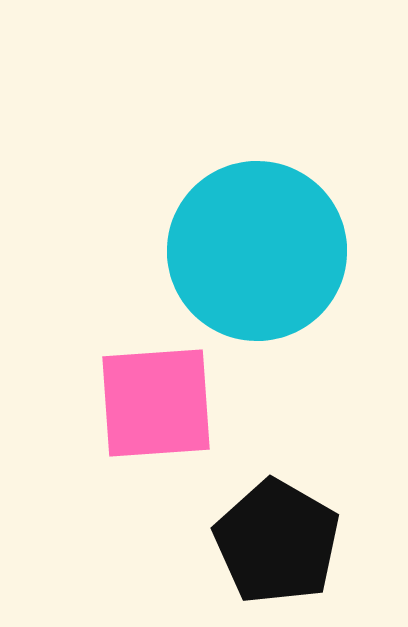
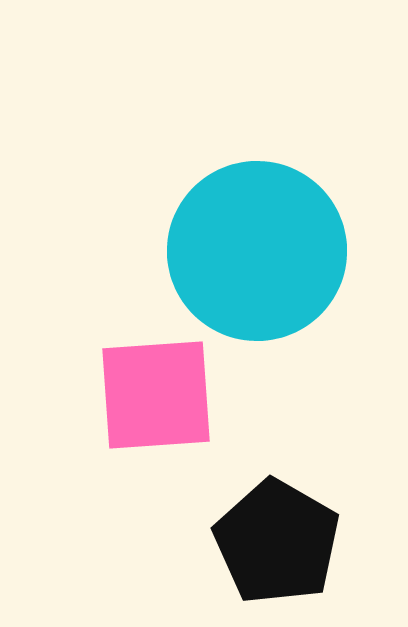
pink square: moved 8 px up
